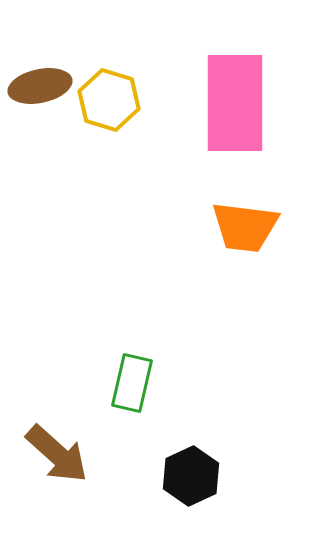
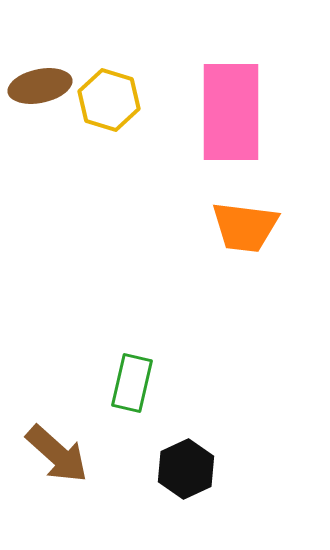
pink rectangle: moved 4 px left, 9 px down
black hexagon: moved 5 px left, 7 px up
